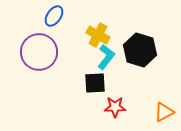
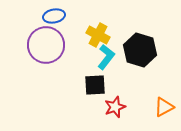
blue ellipse: rotated 45 degrees clockwise
purple circle: moved 7 px right, 7 px up
black square: moved 2 px down
red star: rotated 20 degrees counterclockwise
orange triangle: moved 5 px up
